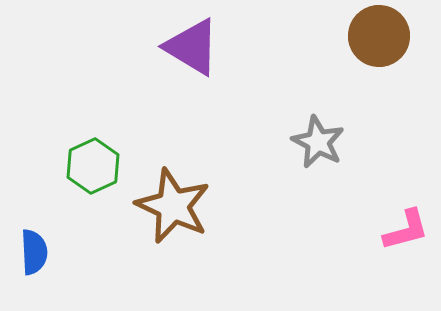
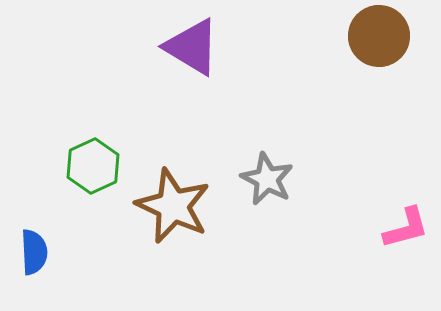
gray star: moved 51 px left, 37 px down
pink L-shape: moved 2 px up
